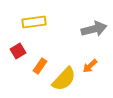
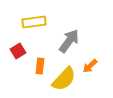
gray arrow: moved 25 px left, 12 px down; rotated 40 degrees counterclockwise
orange rectangle: rotated 28 degrees counterclockwise
